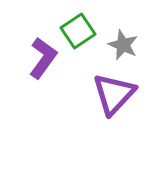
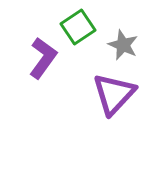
green square: moved 4 px up
